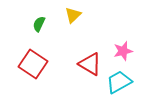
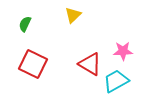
green semicircle: moved 14 px left
pink star: rotated 12 degrees clockwise
red square: rotated 8 degrees counterclockwise
cyan trapezoid: moved 3 px left, 1 px up
